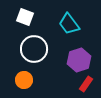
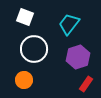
cyan trapezoid: rotated 75 degrees clockwise
purple hexagon: moved 1 px left, 3 px up
